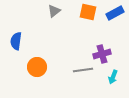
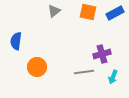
gray line: moved 1 px right, 2 px down
